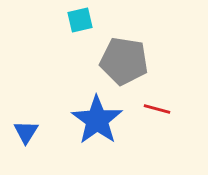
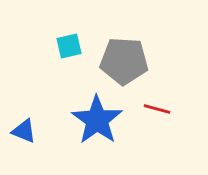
cyan square: moved 11 px left, 26 px down
gray pentagon: rotated 6 degrees counterclockwise
blue triangle: moved 2 px left, 1 px up; rotated 40 degrees counterclockwise
